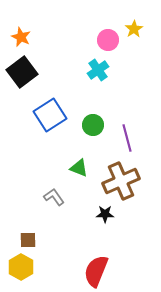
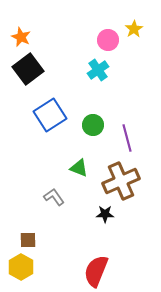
black square: moved 6 px right, 3 px up
